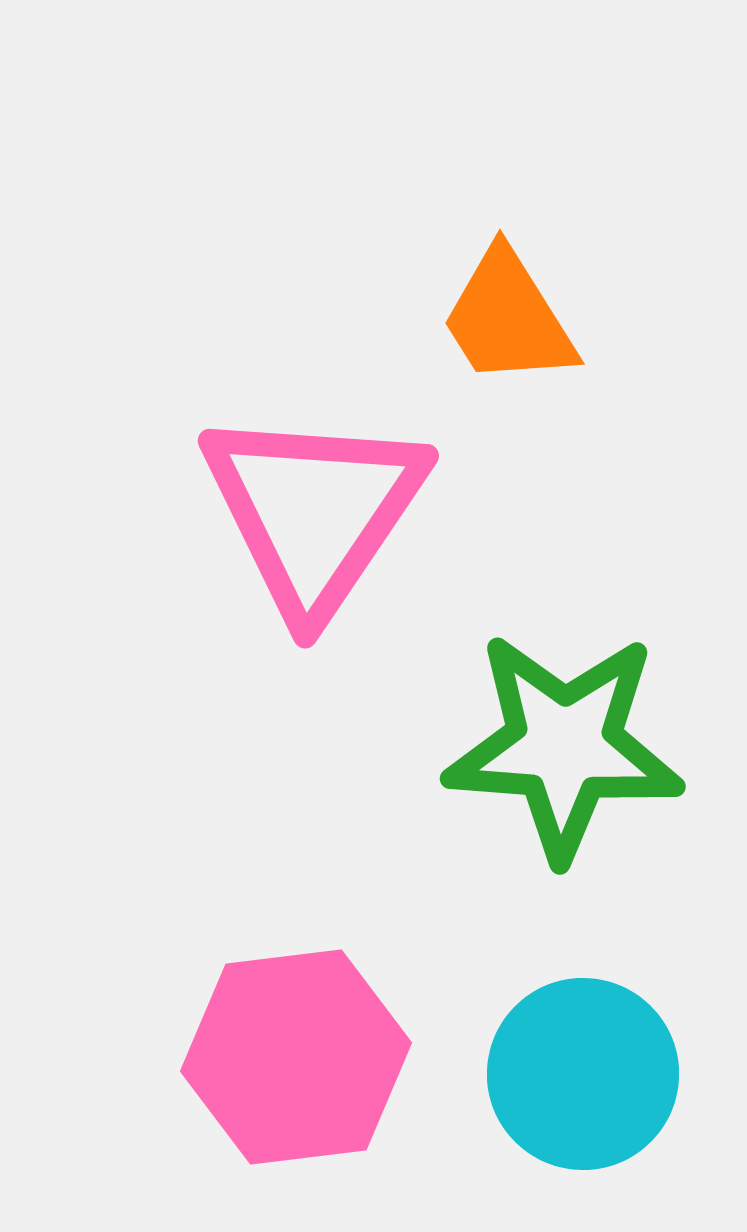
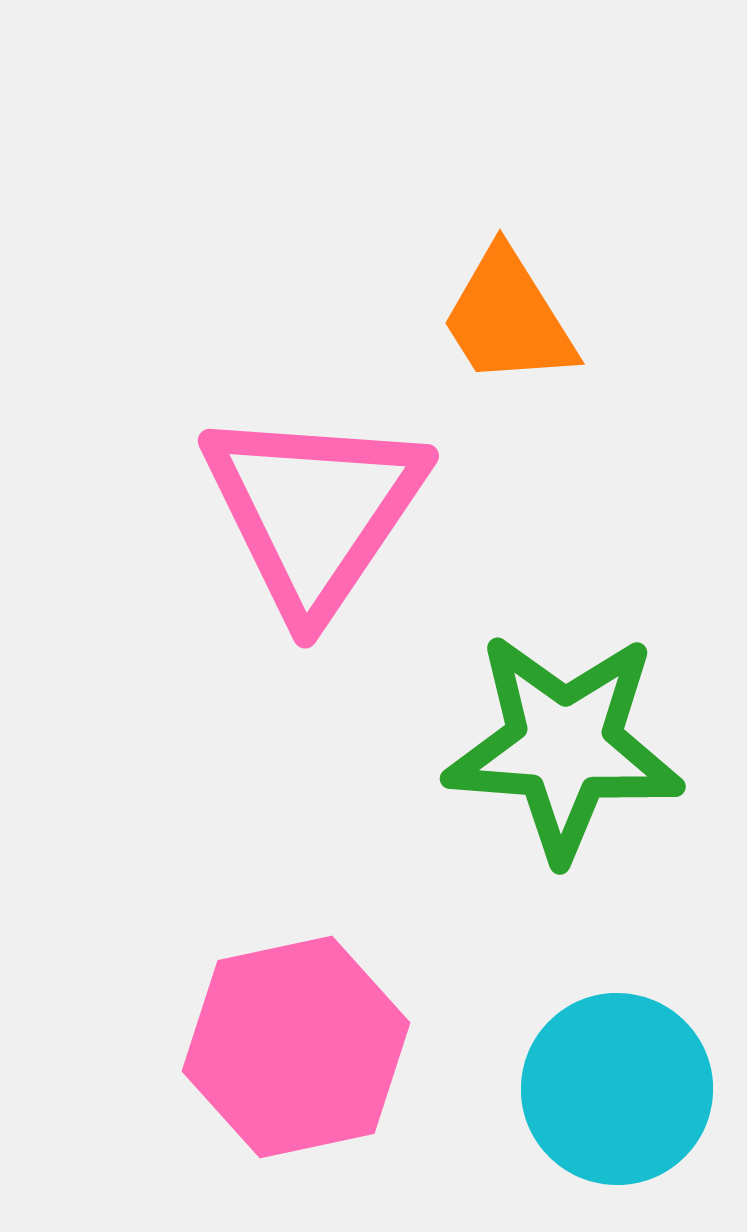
pink hexagon: moved 10 px up; rotated 5 degrees counterclockwise
cyan circle: moved 34 px right, 15 px down
